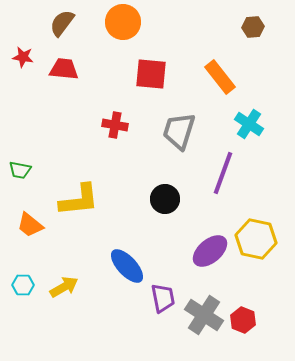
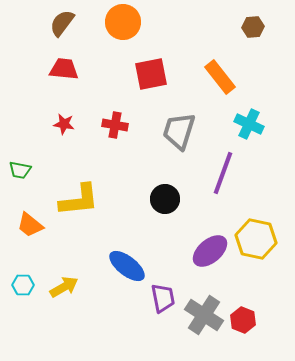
red star: moved 41 px right, 67 px down
red square: rotated 16 degrees counterclockwise
cyan cross: rotated 8 degrees counterclockwise
blue ellipse: rotated 9 degrees counterclockwise
